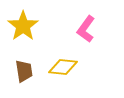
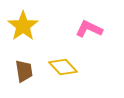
pink L-shape: moved 3 px right; rotated 80 degrees clockwise
yellow diamond: rotated 40 degrees clockwise
